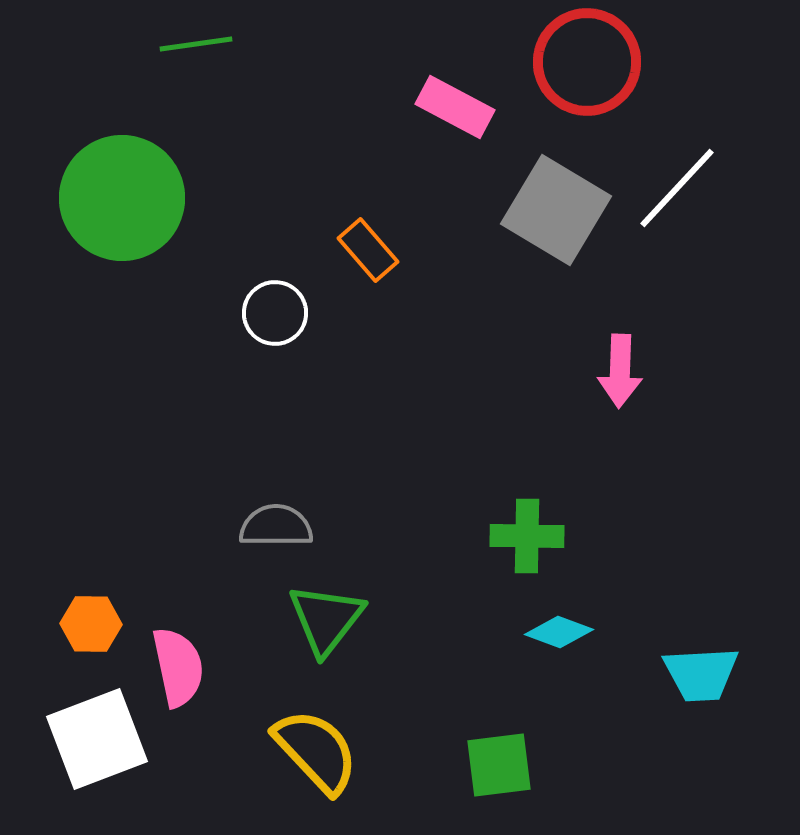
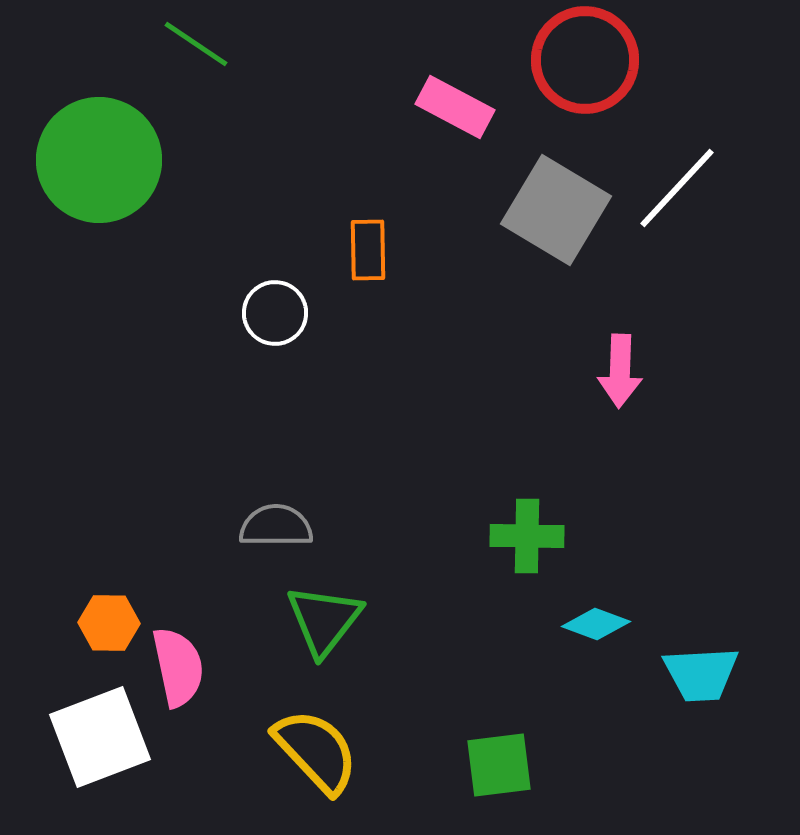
green line: rotated 42 degrees clockwise
red circle: moved 2 px left, 2 px up
green circle: moved 23 px left, 38 px up
orange rectangle: rotated 40 degrees clockwise
green triangle: moved 2 px left, 1 px down
orange hexagon: moved 18 px right, 1 px up
cyan diamond: moved 37 px right, 8 px up
white square: moved 3 px right, 2 px up
